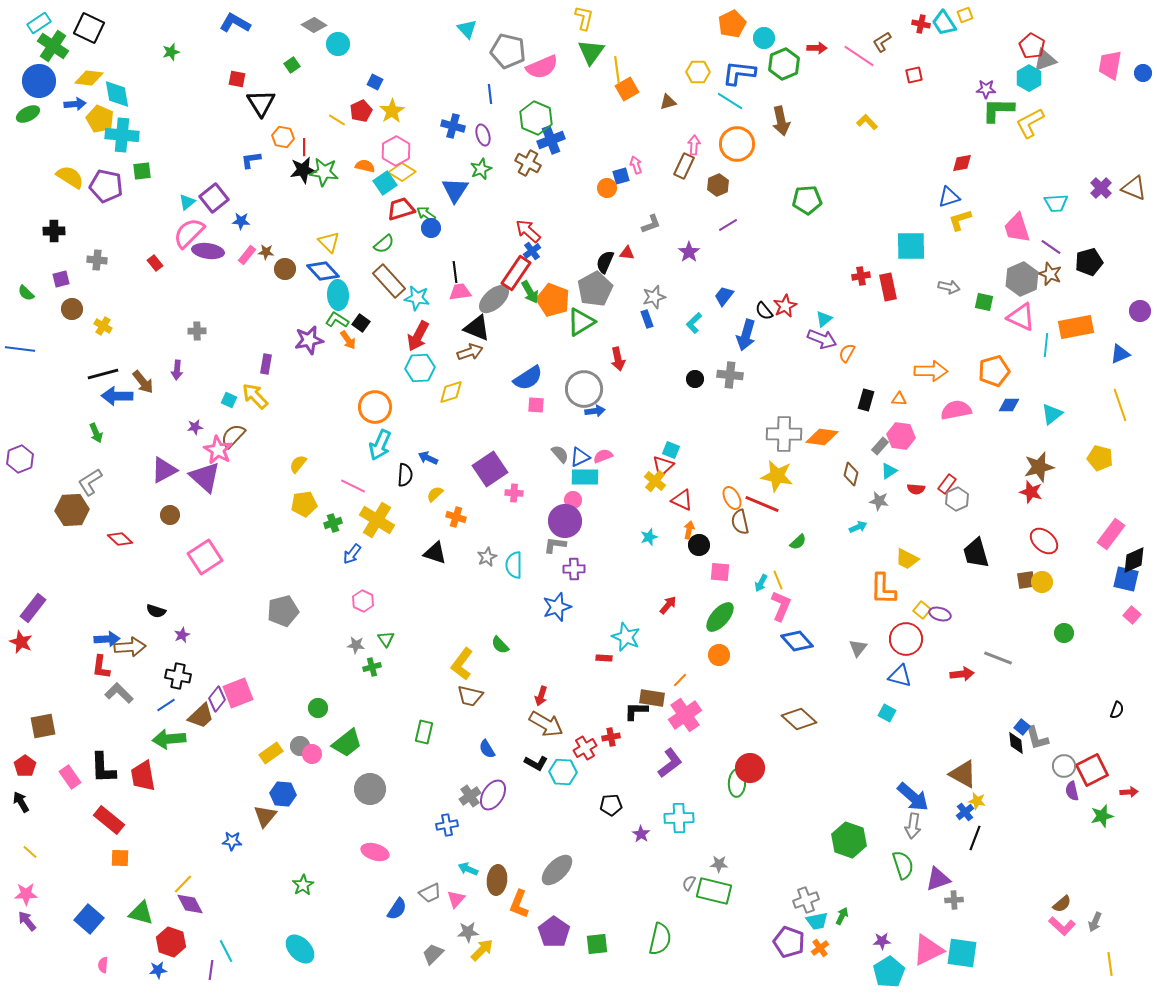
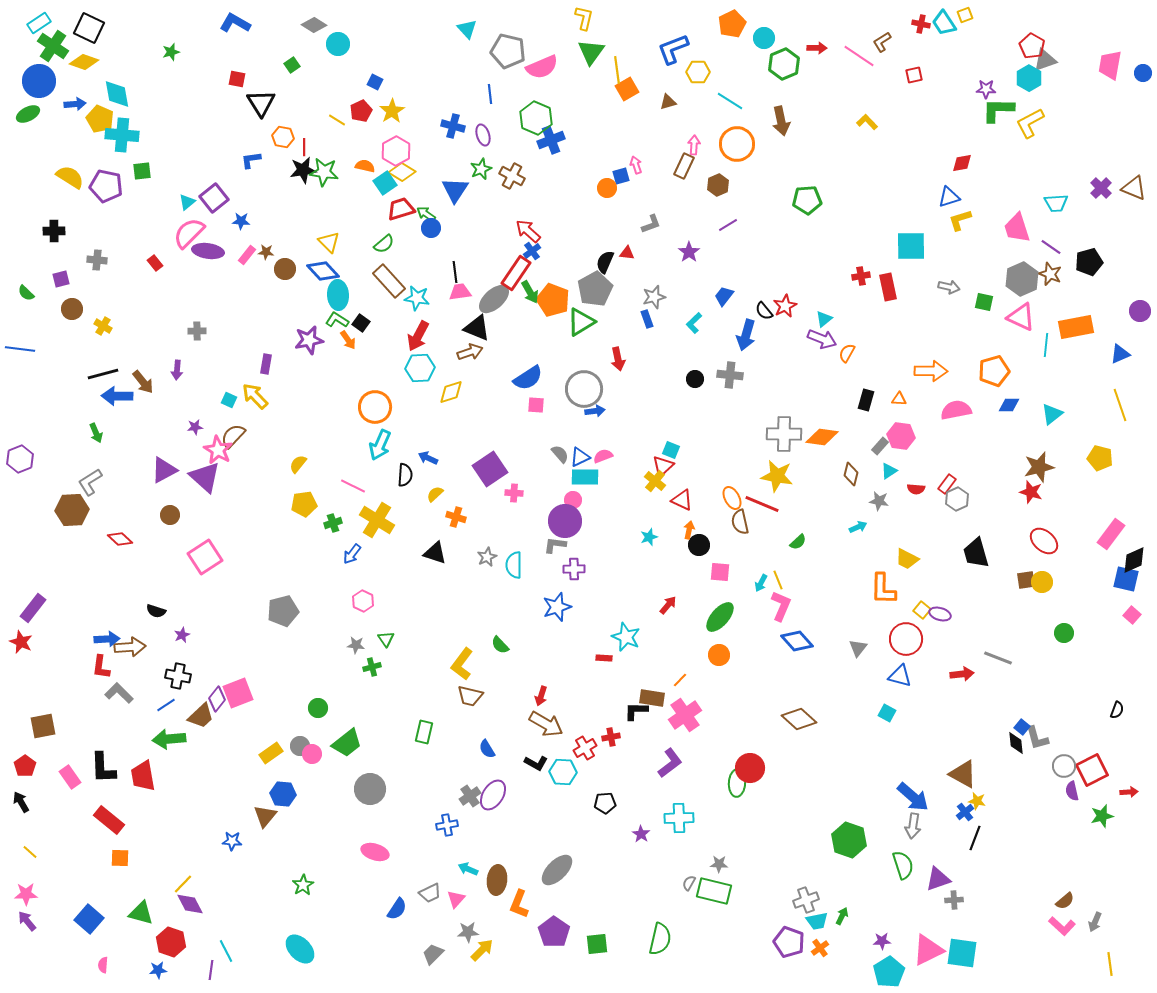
blue L-shape at (739, 73): moved 66 px left, 24 px up; rotated 28 degrees counterclockwise
yellow diamond at (89, 78): moved 5 px left, 16 px up; rotated 12 degrees clockwise
brown cross at (528, 163): moved 16 px left, 13 px down
black pentagon at (611, 805): moved 6 px left, 2 px up
brown semicircle at (1062, 904): moved 3 px right, 3 px up
